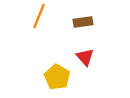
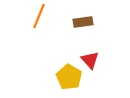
red triangle: moved 5 px right, 3 px down
yellow pentagon: moved 12 px right
